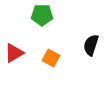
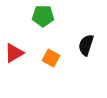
green pentagon: moved 1 px right, 1 px down
black semicircle: moved 5 px left
